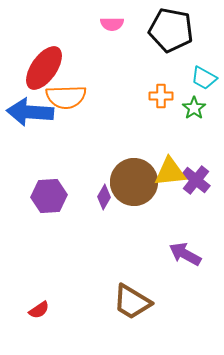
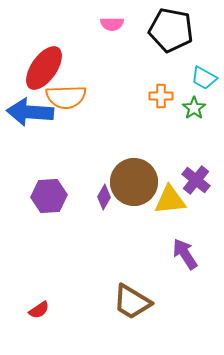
yellow triangle: moved 28 px down
purple arrow: rotated 28 degrees clockwise
